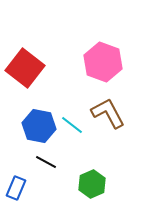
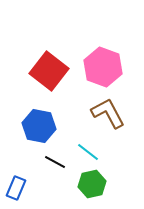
pink hexagon: moved 5 px down
red square: moved 24 px right, 3 px down
cyan line: moved 16 px right, 27 px down
black line: moved 9 px right
green hexagon: rotated 12 degrees clockwise
